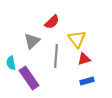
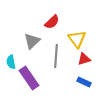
cyan semicircle: moved 1 px up
blue rectangle: moved 3 px left, 1 px down; rotated 40 degrees clockwise
